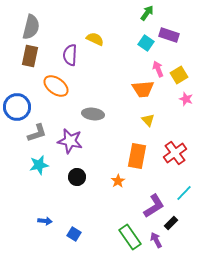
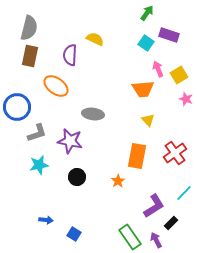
gray semicircle: moved 2 px left, 1 px down
blue arrow: moved 1 px right, 1 px up
